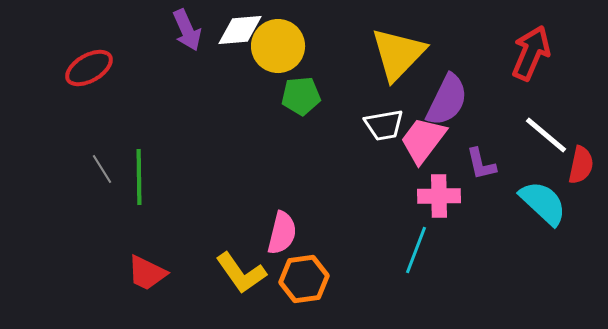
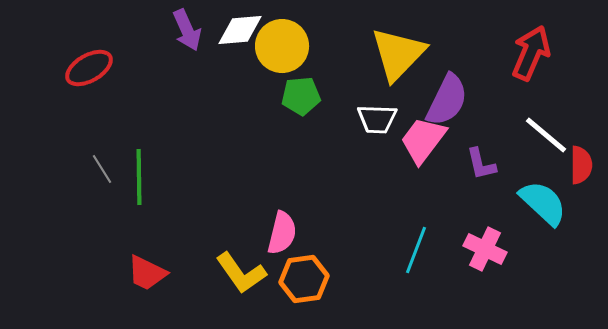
yellow circle: moved 4 px right
white trapezoid: moved 7 px left, 6 px up; rotated 12 degrees clockwise
red semicircle: rotated 12 degrees counterclockwise
pink cross: moved 46 px right, 53 px down; rotated 27 degrees clockwise
